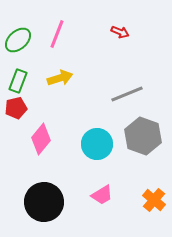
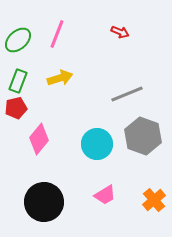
pink diamond: moved 2 px left
pink trapezoid: moved 3 px right
orange cross: rotated 10 degrees clockwise
